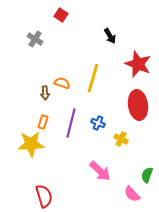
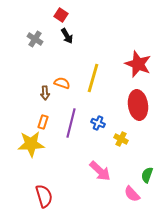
black arrow: moved 43 px left
